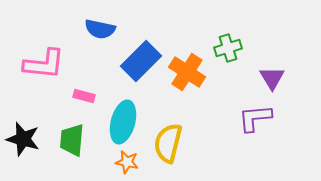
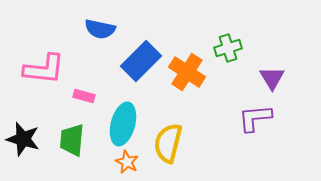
pink L-shape: moved 5 px down
cyan ellipse: moved 2 px down
orange star: rotated 15 degrees clockwise
